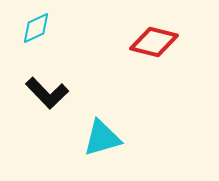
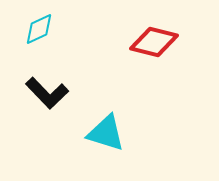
cyan diamond: moved 3 px right, 1 px down
cyan triangle: moved 4 px right, 5 px up; rotated 33 degrees clockwise
